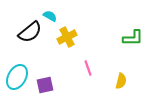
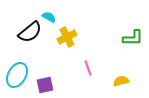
cyan semicircle: moved 1 px left, 1 px down
cyan ellipse: moved 2 px up
yellow semicircle: rotated 119 degrees counterclockwise
